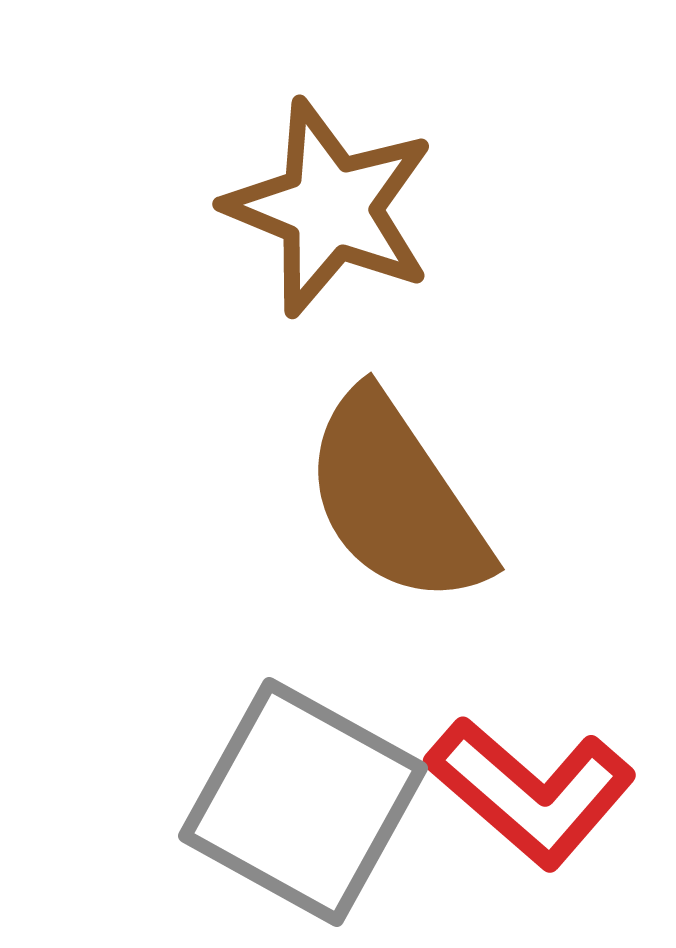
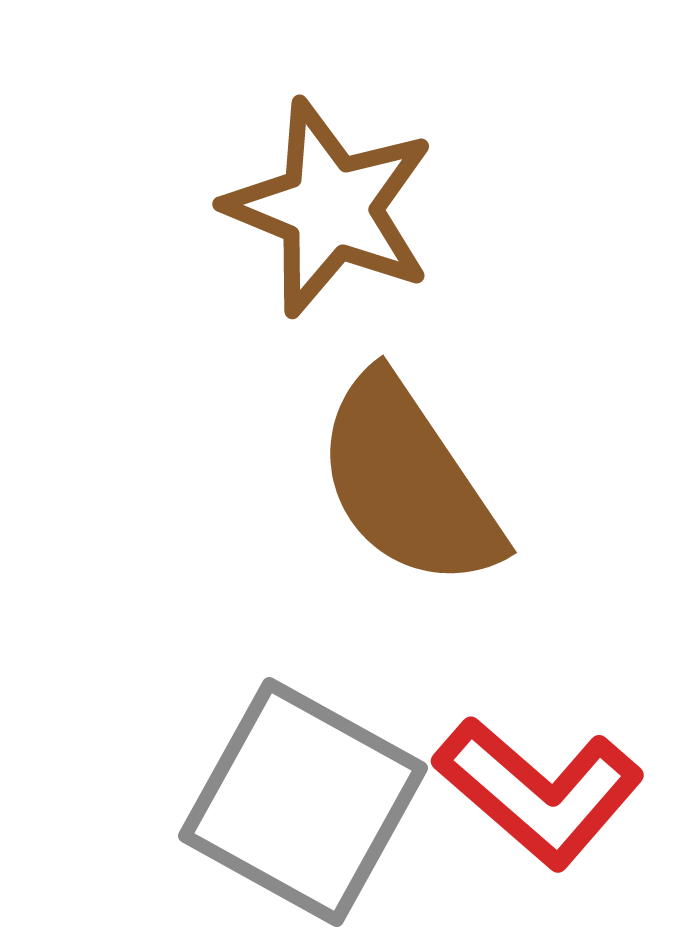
brown semicircle: moved 12 px right, 17 px up
red L-shape: moved 8 px right
